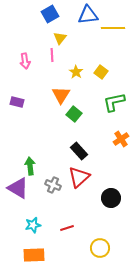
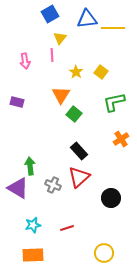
blue triangle: moved 1 px left, 4 px down
yellow circle: moved 4 px right, 5 px down
orange rectangle: moved 1 px left
